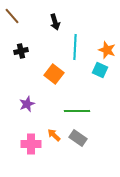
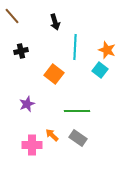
cyan square: rotated 14 degrees clockwise
orange arrow: moved 2 px left
pink cross: moved 1 px right, 1 px down
